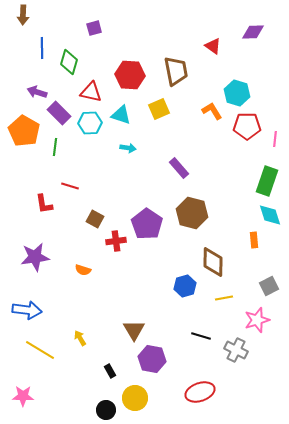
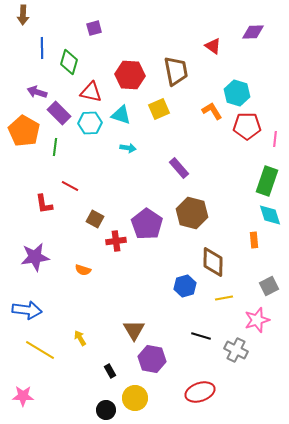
red line at (70, 186): rotated 12 degrees clockwise
